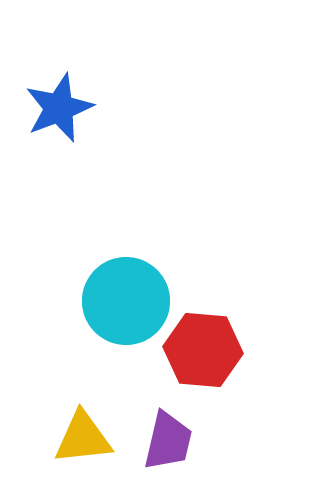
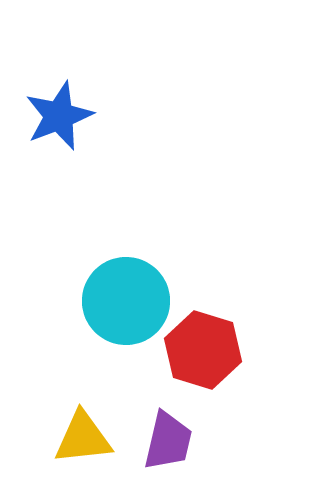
blue star: moved 8 px down
red hexagon: rotated 12 degrees clockwise
